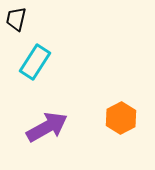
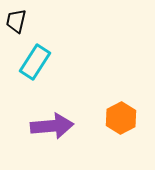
black trapezoid: moved 2 px down
purple arrow: moved 5 px right, 1 px up; rotated 24 degrees clockwise
